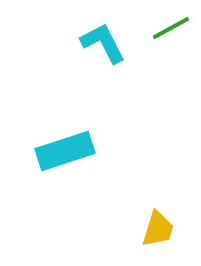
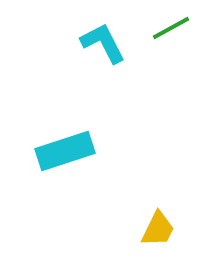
yellow trapezoid: rotated 9 degrees clockwise
